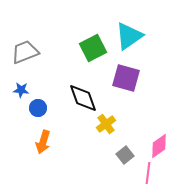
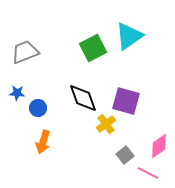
purple square: moved 23 px down
blue star: moved 4 px left, 3 px down
pink line: rotated 70 degrees counterclockwise
